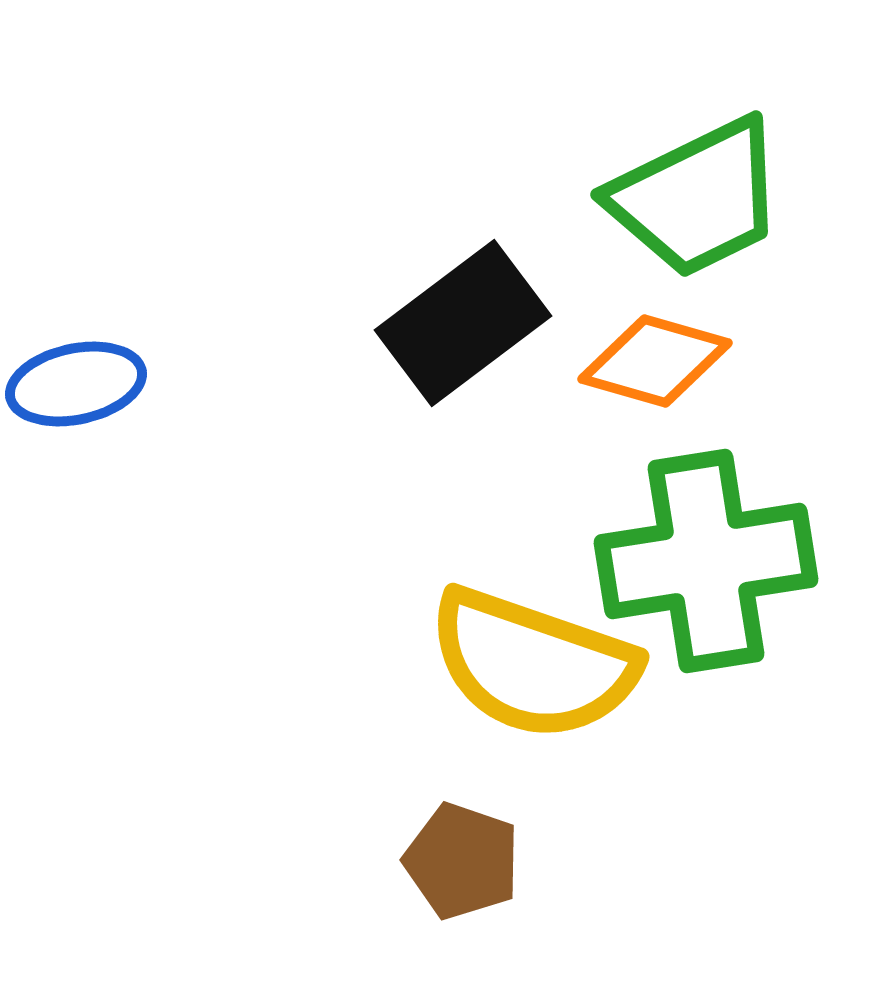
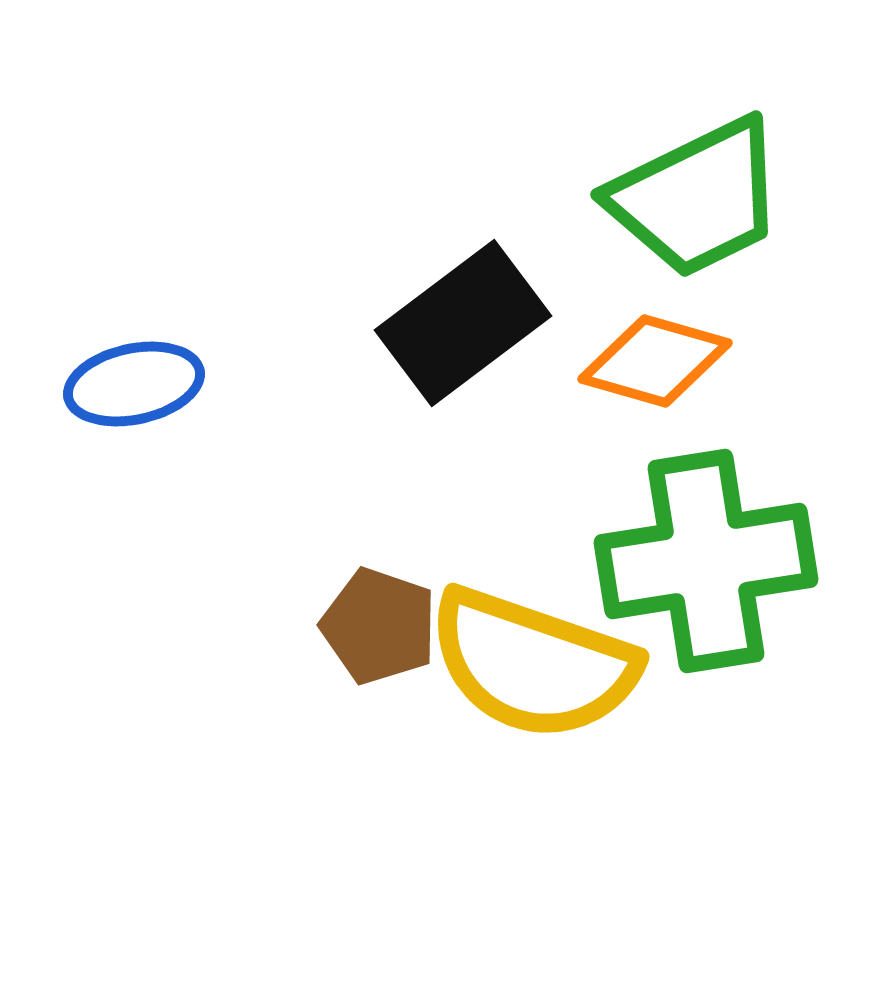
blue ellipse: moved 58 px right
brown pentagon: moved 83 px left, 235 px up
